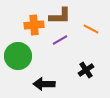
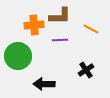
purple line: rotated 28 degrees clockwise
